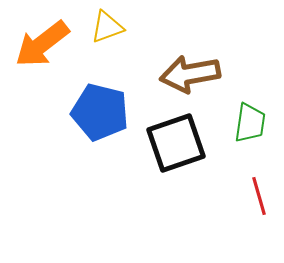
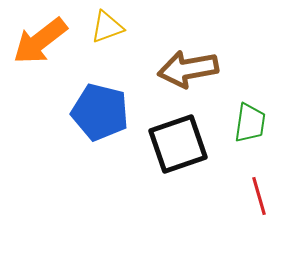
orange arrow: moved 2 px left, 3 px up
brown arrow: moved 2 px left, 5 px up
black square: moved 2 px right, 1 px down
